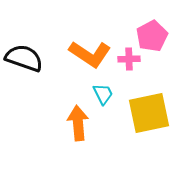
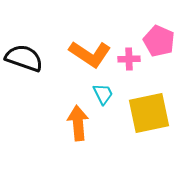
pink pentagon: moved 7 px right, 5 px down; rotated 20 degrees counterclockwise
